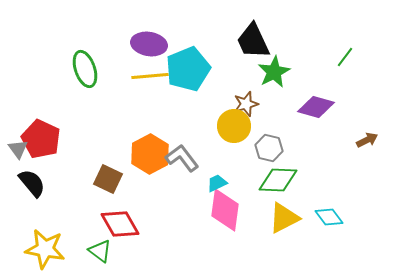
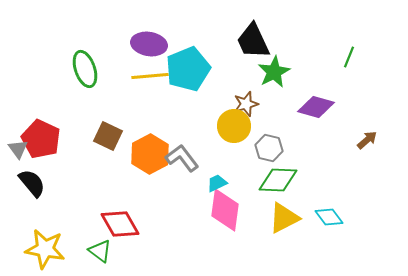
green line: moved 4 px right; rotated 15 degrees counterclockwise
brown arrow: rotated 15 degrees counterclockwise
brown square: moved 43 px up
